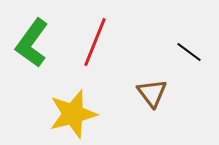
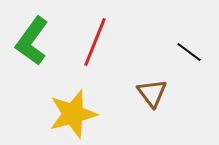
green L-shape: moved 2 px up
